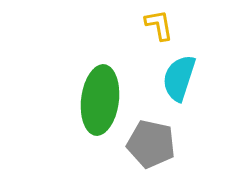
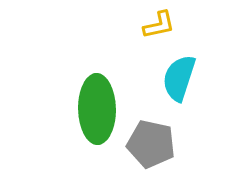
yellow L-shape: rotated 88 degrees clockwise
green ellipse: moved 3 px left, 9 px down; rotated 8 degrees counterclockwise
